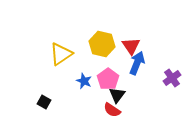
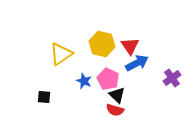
red triangle: moved 1 px left
blue arrow: rotated 40 degrees clockwise
pink pentagon: rotated 10 degrees counterclockwise
black triangle: rotated 24 degrees counterclockwise
black square: moved 5 px up; rotated 24 degrees counterclockwise
red semicircle: moved 3 px right; rotated 18 degrees counterclockwise
